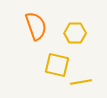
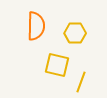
orange semicircle: rotated 20 degrees clockwise
yellow line: rotated 60 degrees counterclockwise
